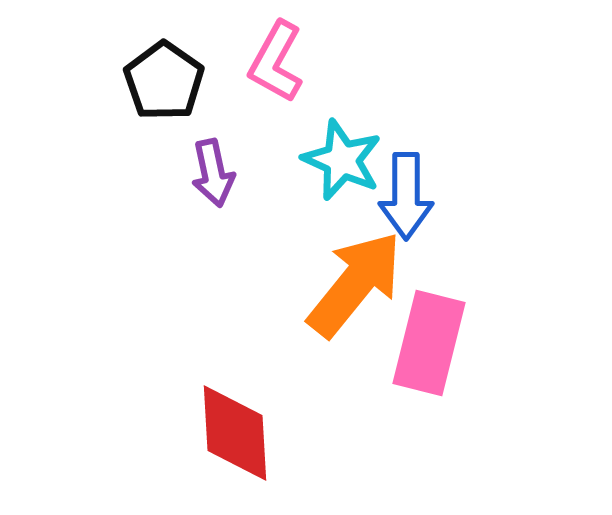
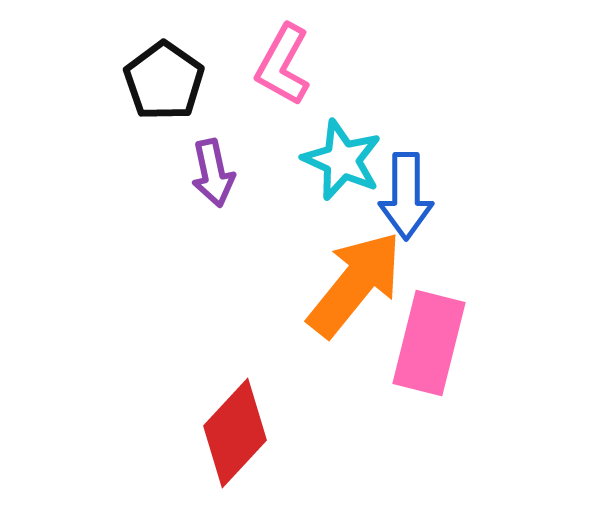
pink L-shape: moved 7 px right, 3 px down
red diamond: rotated 46 degrees clockwise
